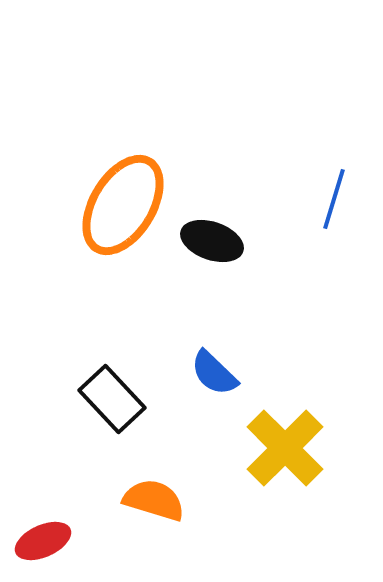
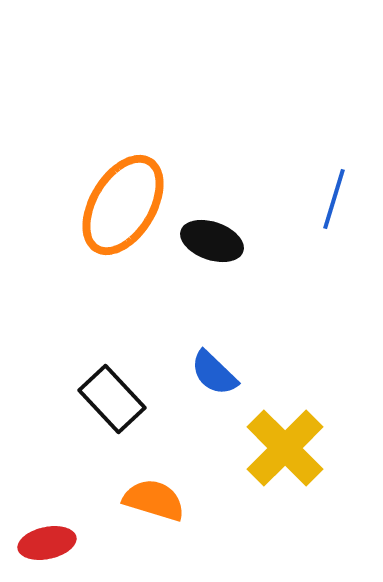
red ellipse: moved 4 px right, 2 px down; rotated 12 degrees clockwise
